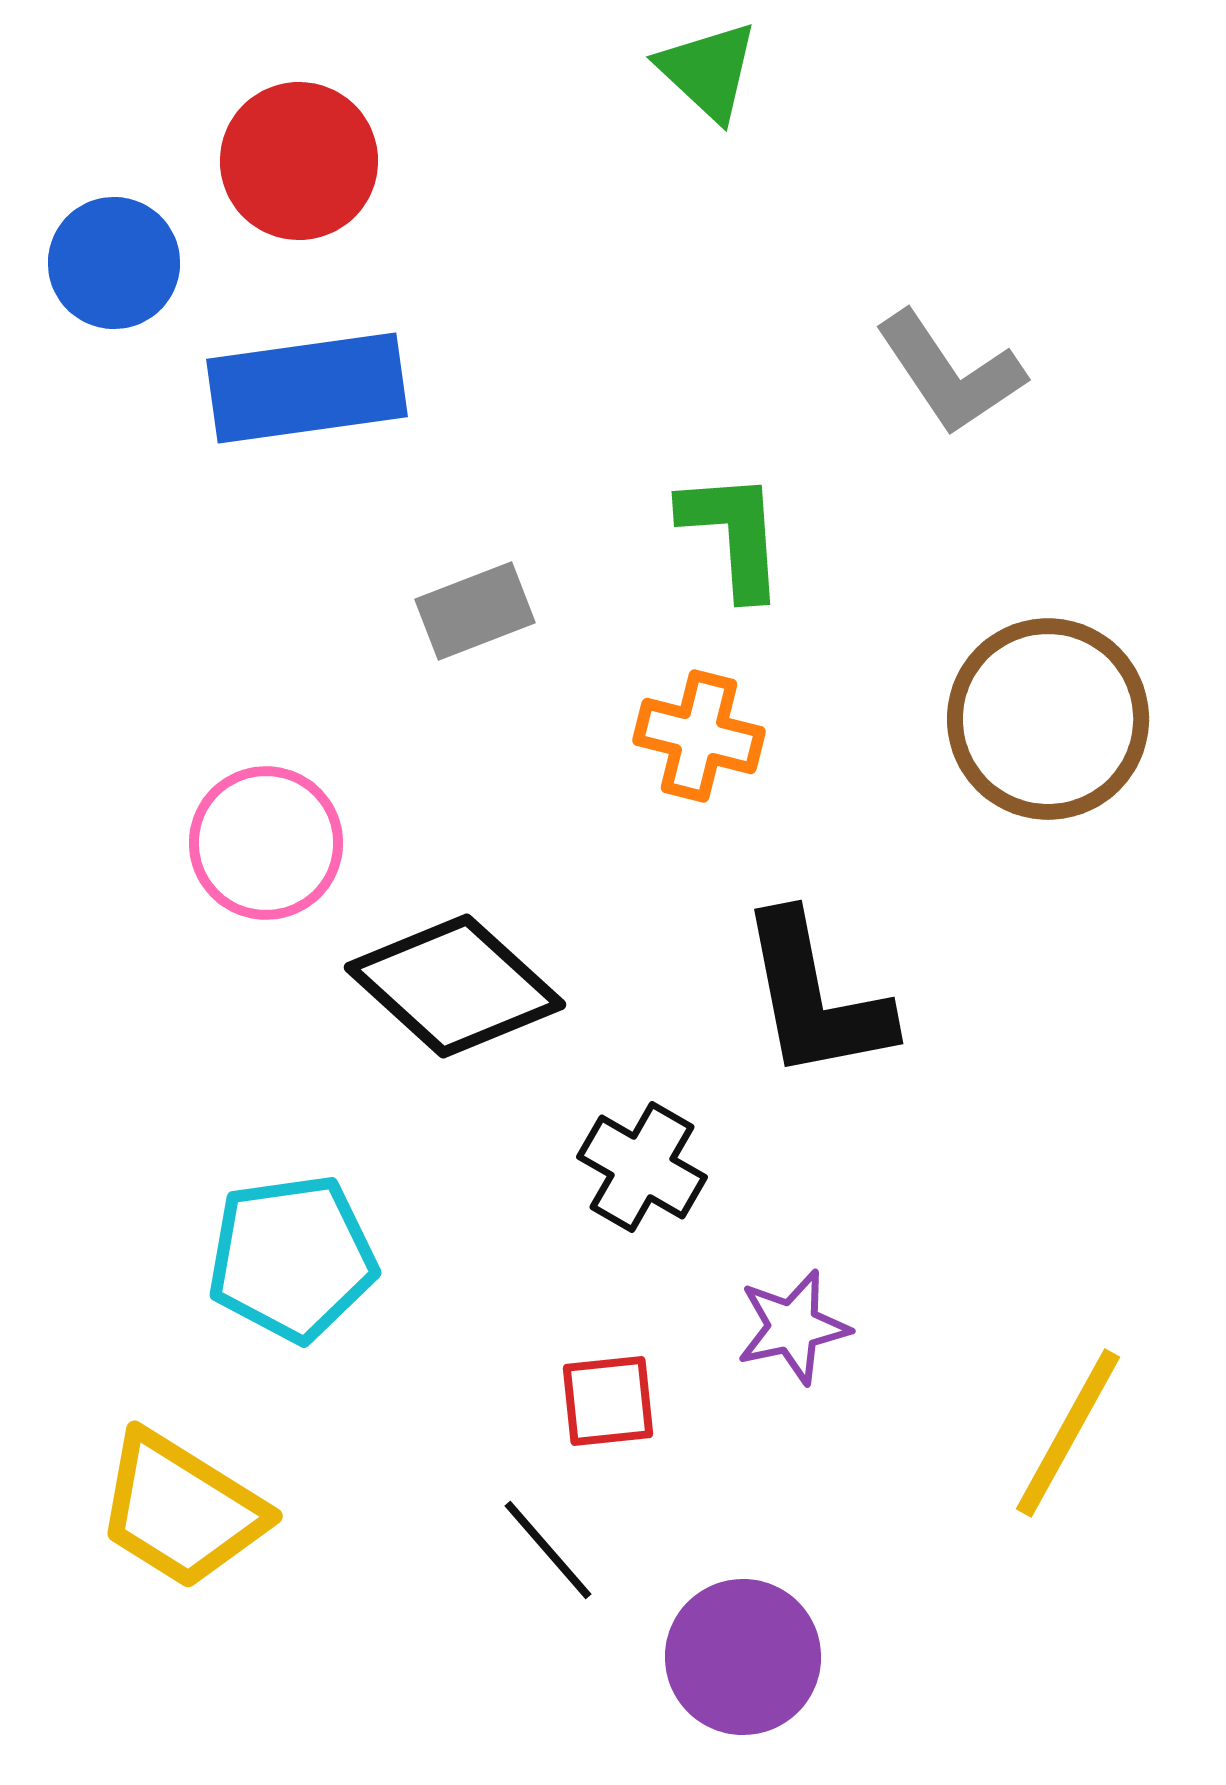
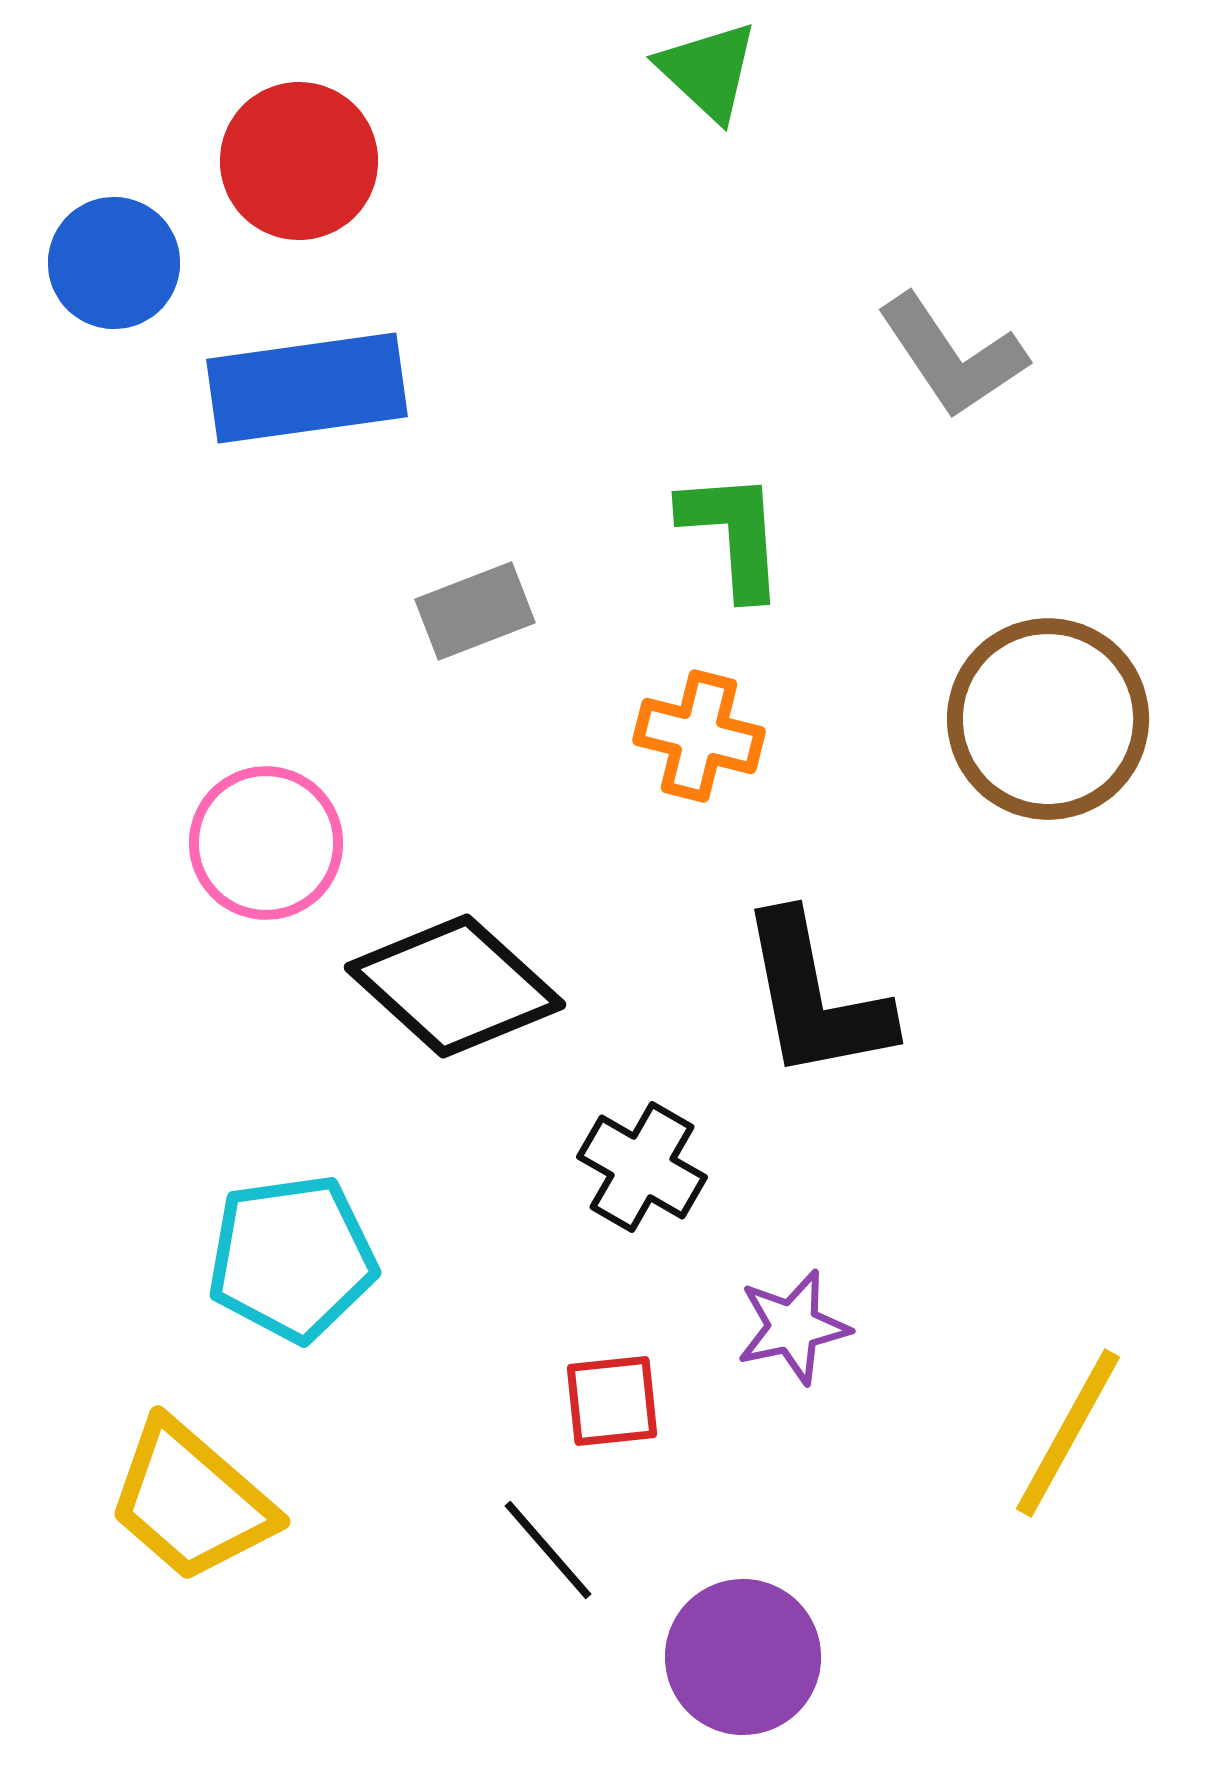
gray L-shape: moved 2 px right, 17 px up
red square: moved 4 px right
yellow trapezoid: moved 10 px right, 9 px up; rotated 9 degrees clockwise
